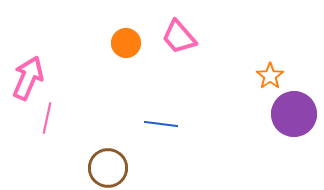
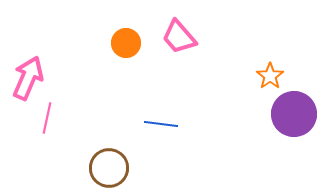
brown circle: moved 1 px right
